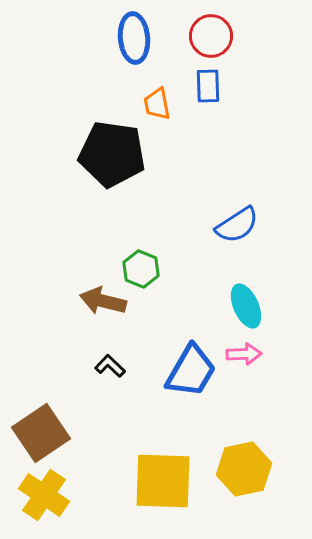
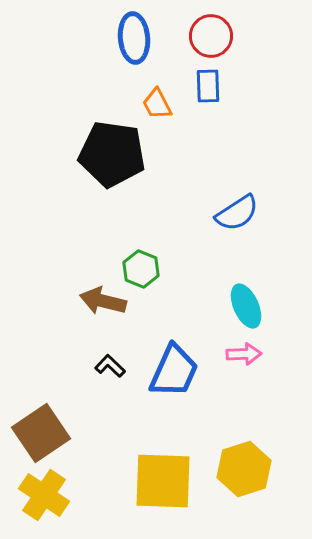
orange trapezoid: rotated 16 degrees counterclockwise
blue semicircle: moved 12 px up
blue trapezoid: moved 17 px left; rotated 6 degrees counterclockwise
yellow hexagon: rotated 6 degrees counterclockwise
